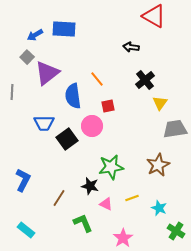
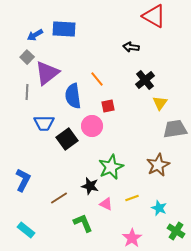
gray line: moved 15 px right
green star: rotated 15 degrees counterclockwise
brown line: rotated 24 degrees clockwise
pink star: moved 9 px right
